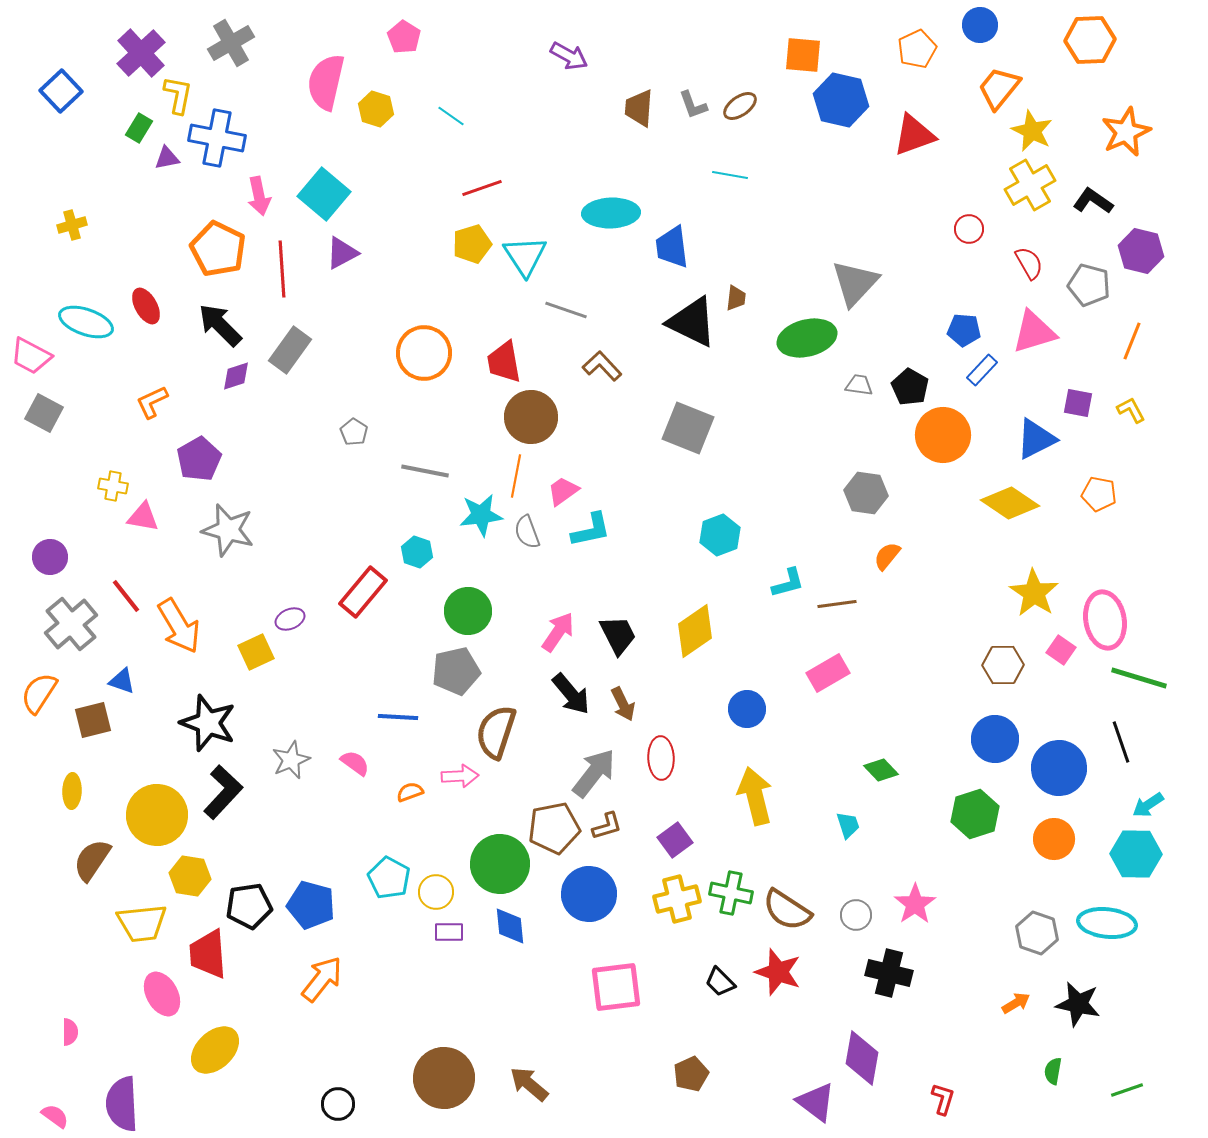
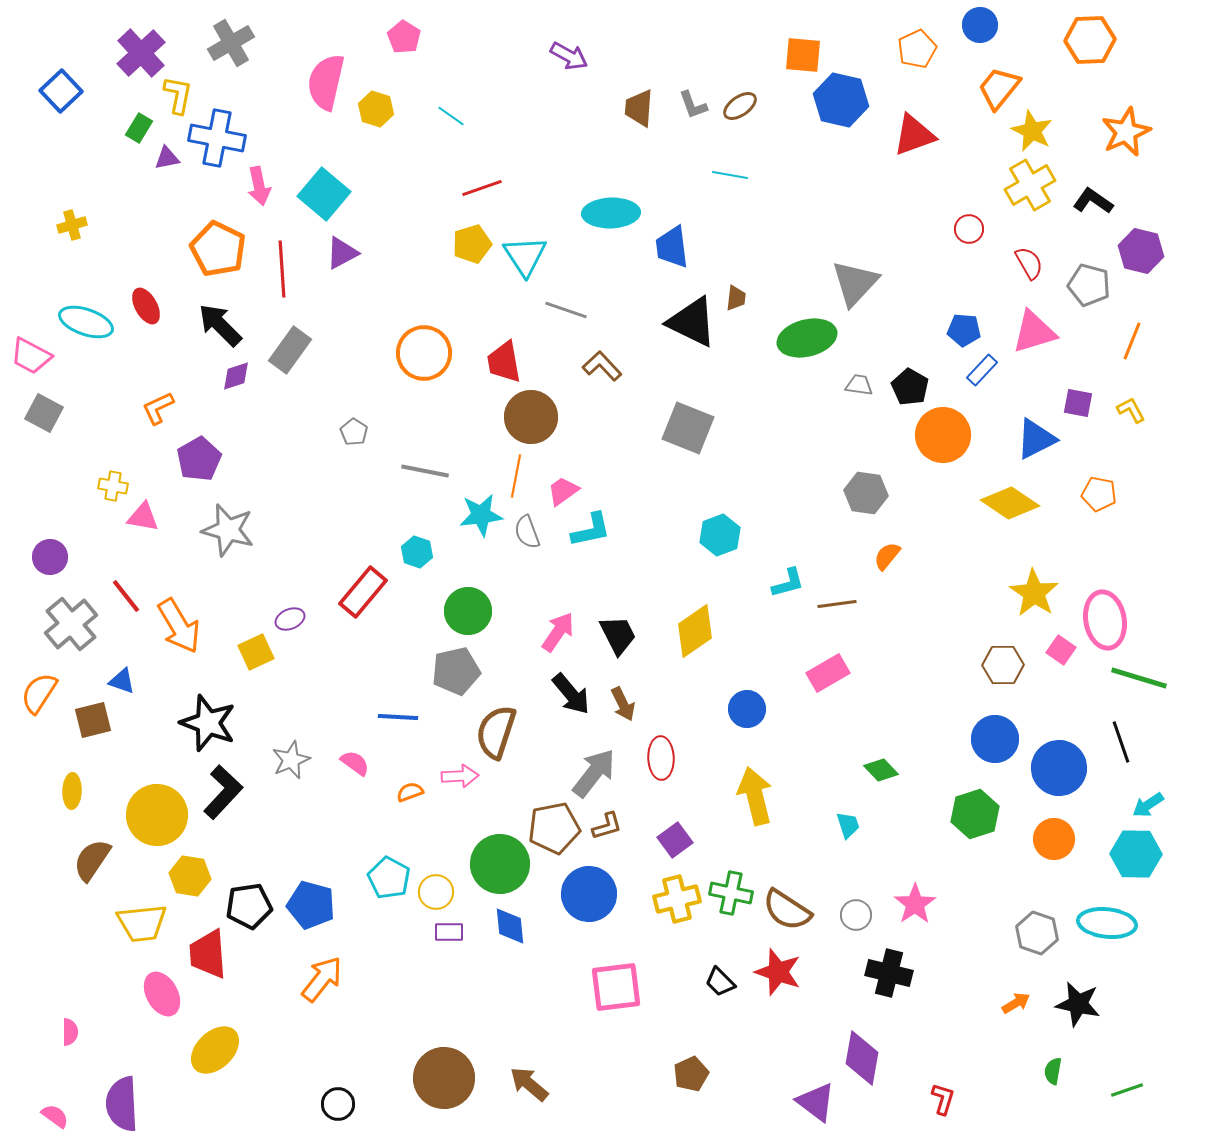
pink arrow at (259, 196): moved 10 px up
orange L-shape at (152, 402): moved 6 px right, 6 px down
